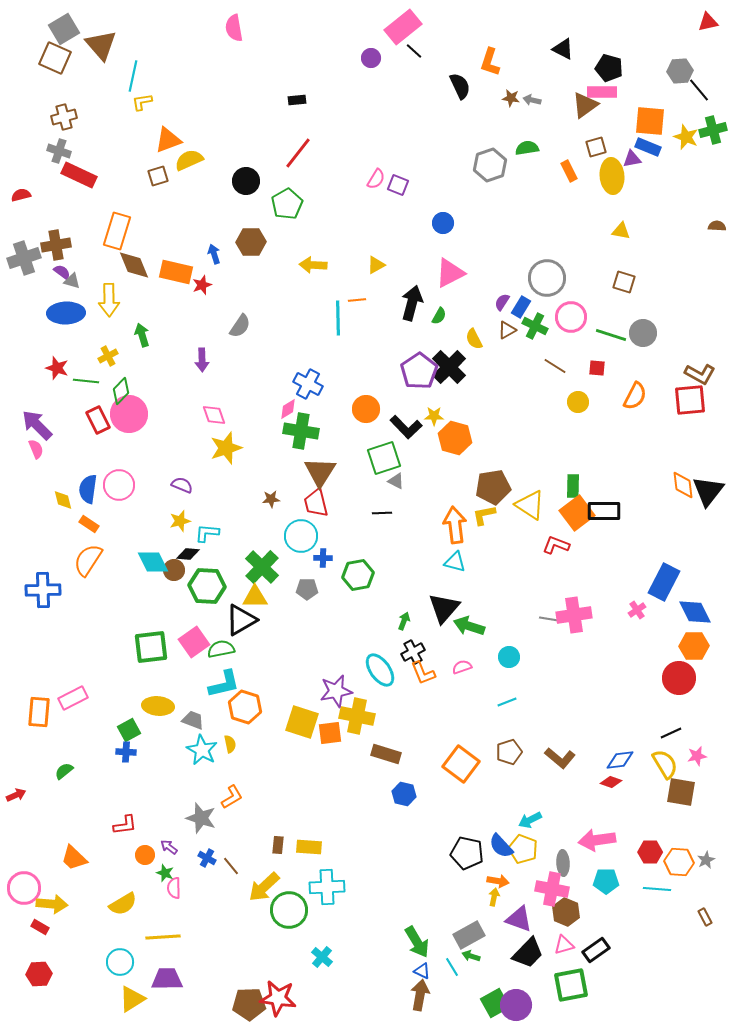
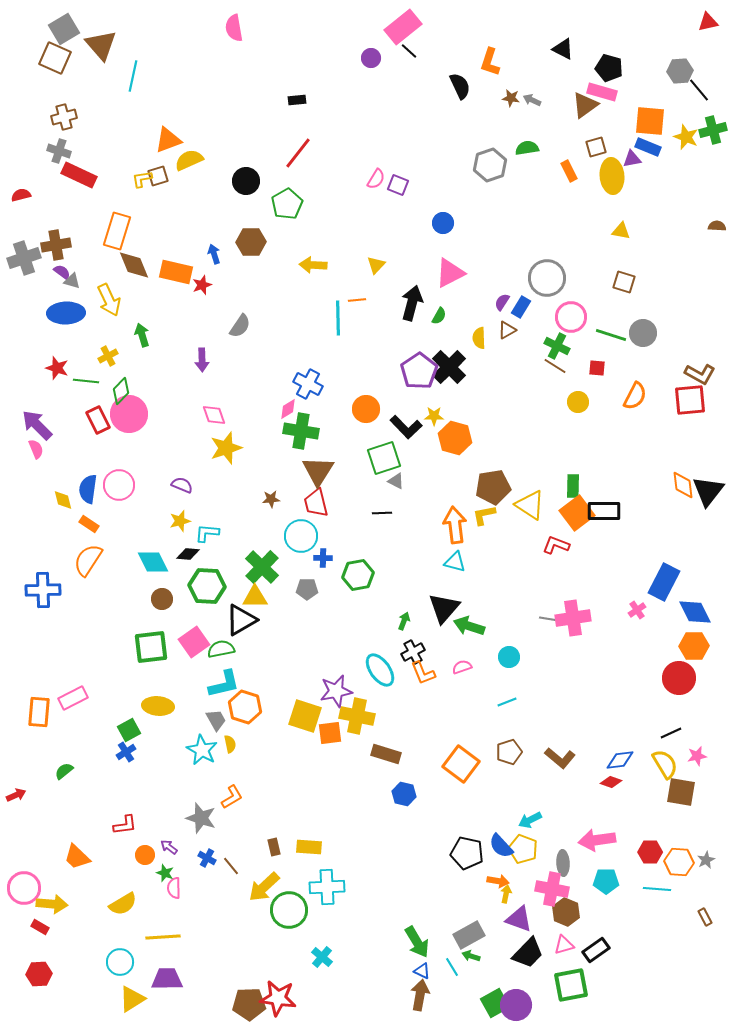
black line at (414, 51): moved 5 px left
pink rectangle at (602, 92): rotated 16 degrees clockwise
gray arrow at (532, 100): rotated 12 degrees clockwise
yellow L-shape at (142, 102): moved 77 px down
yellow triangle at (376, 265): rotated 18 degrees counterclockwise
yellow arrow at (109, 300): rotated 24 degrees counterclockwise
green cross at (535, 326): moved 22 px right, 20 px down
yellow semicircle at (474, 339): moved 5 px right, 1 px up; rotated 25 degrees clockwise
brown triangle at (320, 472): moved 2 px left, 1 px up
brown circle at (174, 570): moved 12 px left, 29 px down
pink cross at (574, 615): moved 1 px left, 3 px down
gray trapezoid at (193, 720): moved 23 px right; rotated 40 degrees clockwise
yellow square at (302, 722): moved 3 px right, 6 px up
blue cross at (126, 752): rotated 36 degrees counterclockwise
brown rectangle at (278, 845): moved 4 px left, 2 px down; rotated 18 degrees counterclockwise
orange trapezoid at (74, 858): moved 3 px right, 1 px up
yellow arrow at (494, 897): moved 12 px right, 3 px up
